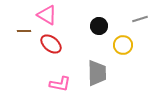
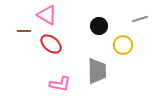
gray trapezoid: moved 2 px up
